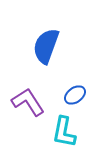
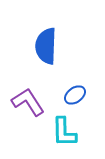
blue semicircle: rotated 18 degrees counterclockwise
cyan L-shape: rotated 12 degrees counterclockwise
